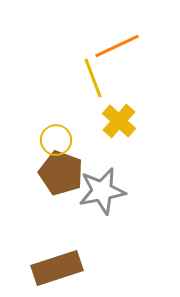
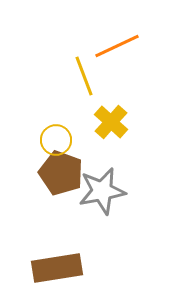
yellow line: moved 9 px left, 2 px up
yellow cross: moved 8 px left, 1 px down
brown rectangle: rotated 9 degrees clockwise
